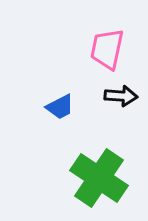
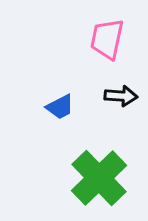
pink trapezoid: moved 10 px up
green cross: rotated 12 degrees clockwise
